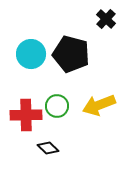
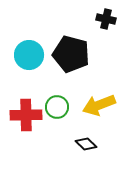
black cross: rotated 30 degrees counterclockwise
cyan circle: moved 2 px left, 1 px down
green circle: moved 1 px down
black diamond: moved 38 px right, 4 px up
